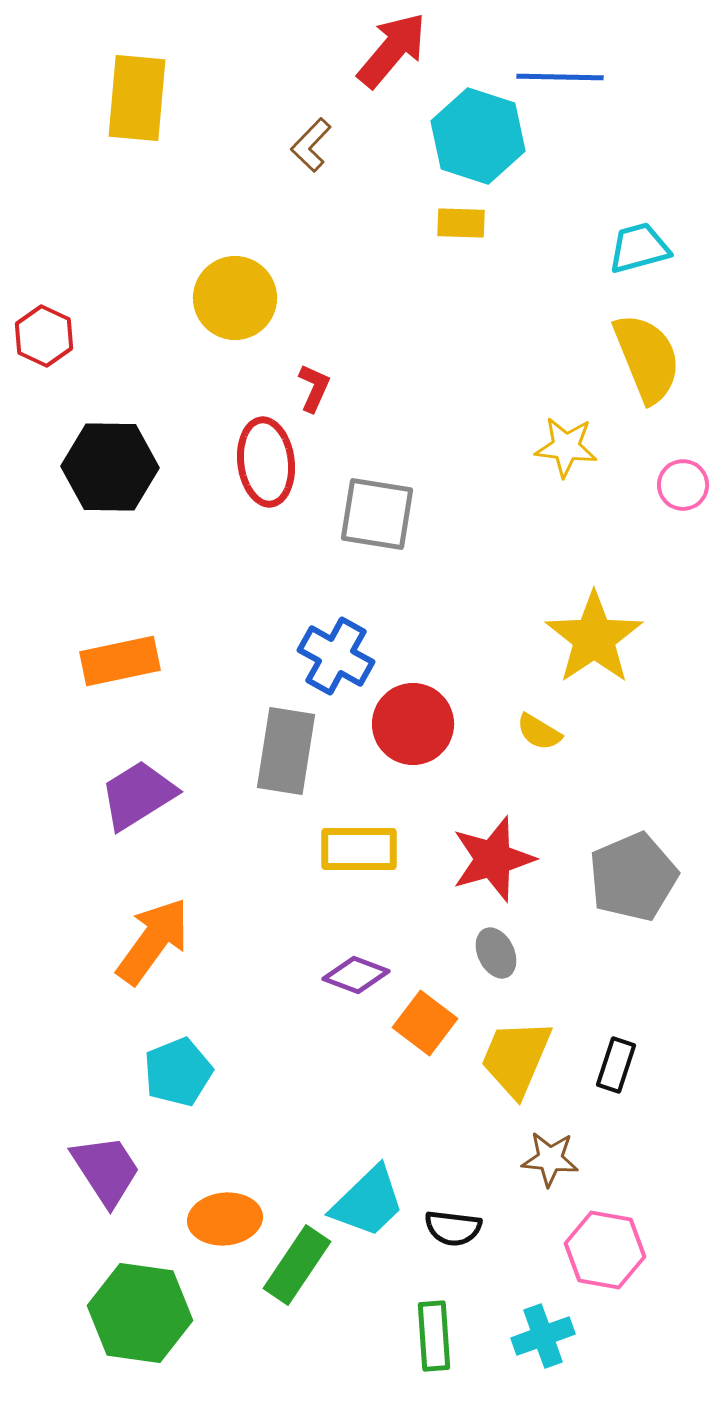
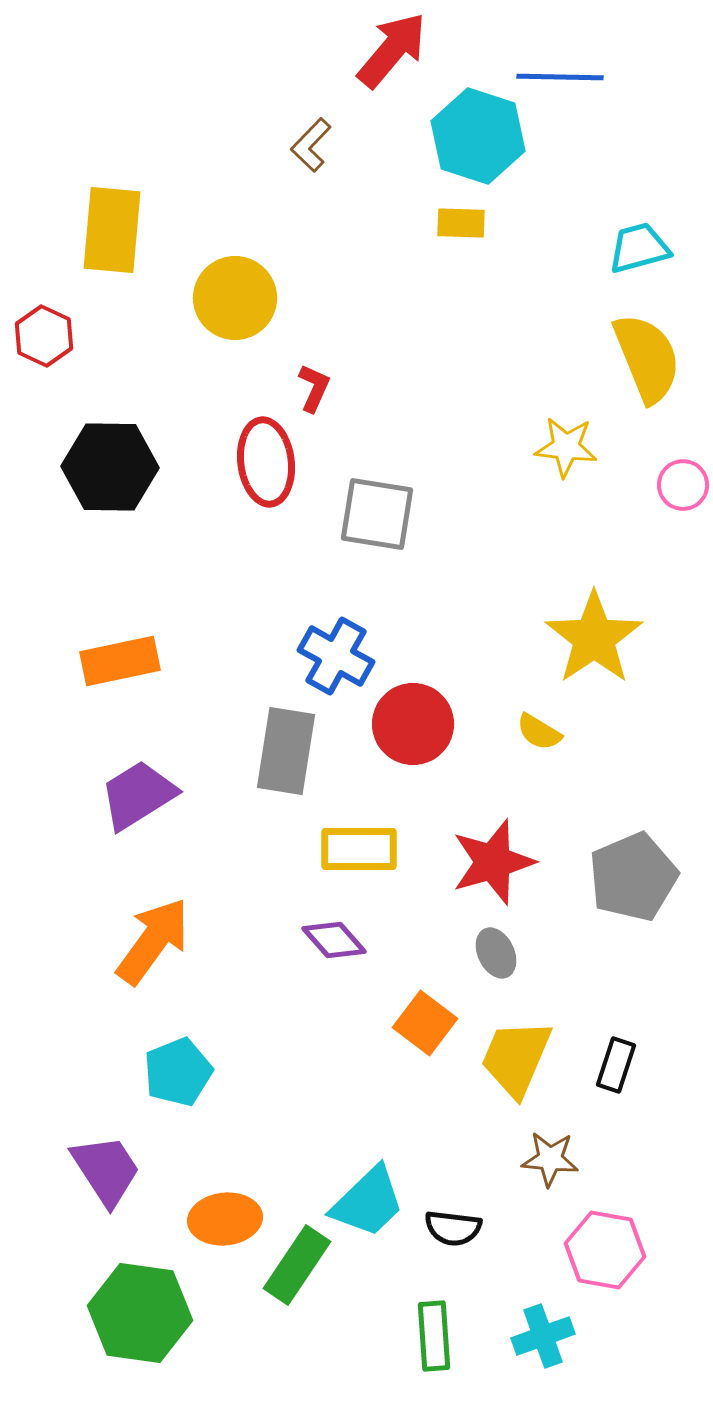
yellow rectangle at (137, 98): moved 25 px left, 132 px down
red star at (493, 859): moved 3 px down
purple diamond at (356, 975): moved 22 px left, 35 px up; rotated 28 degrees clockwise
